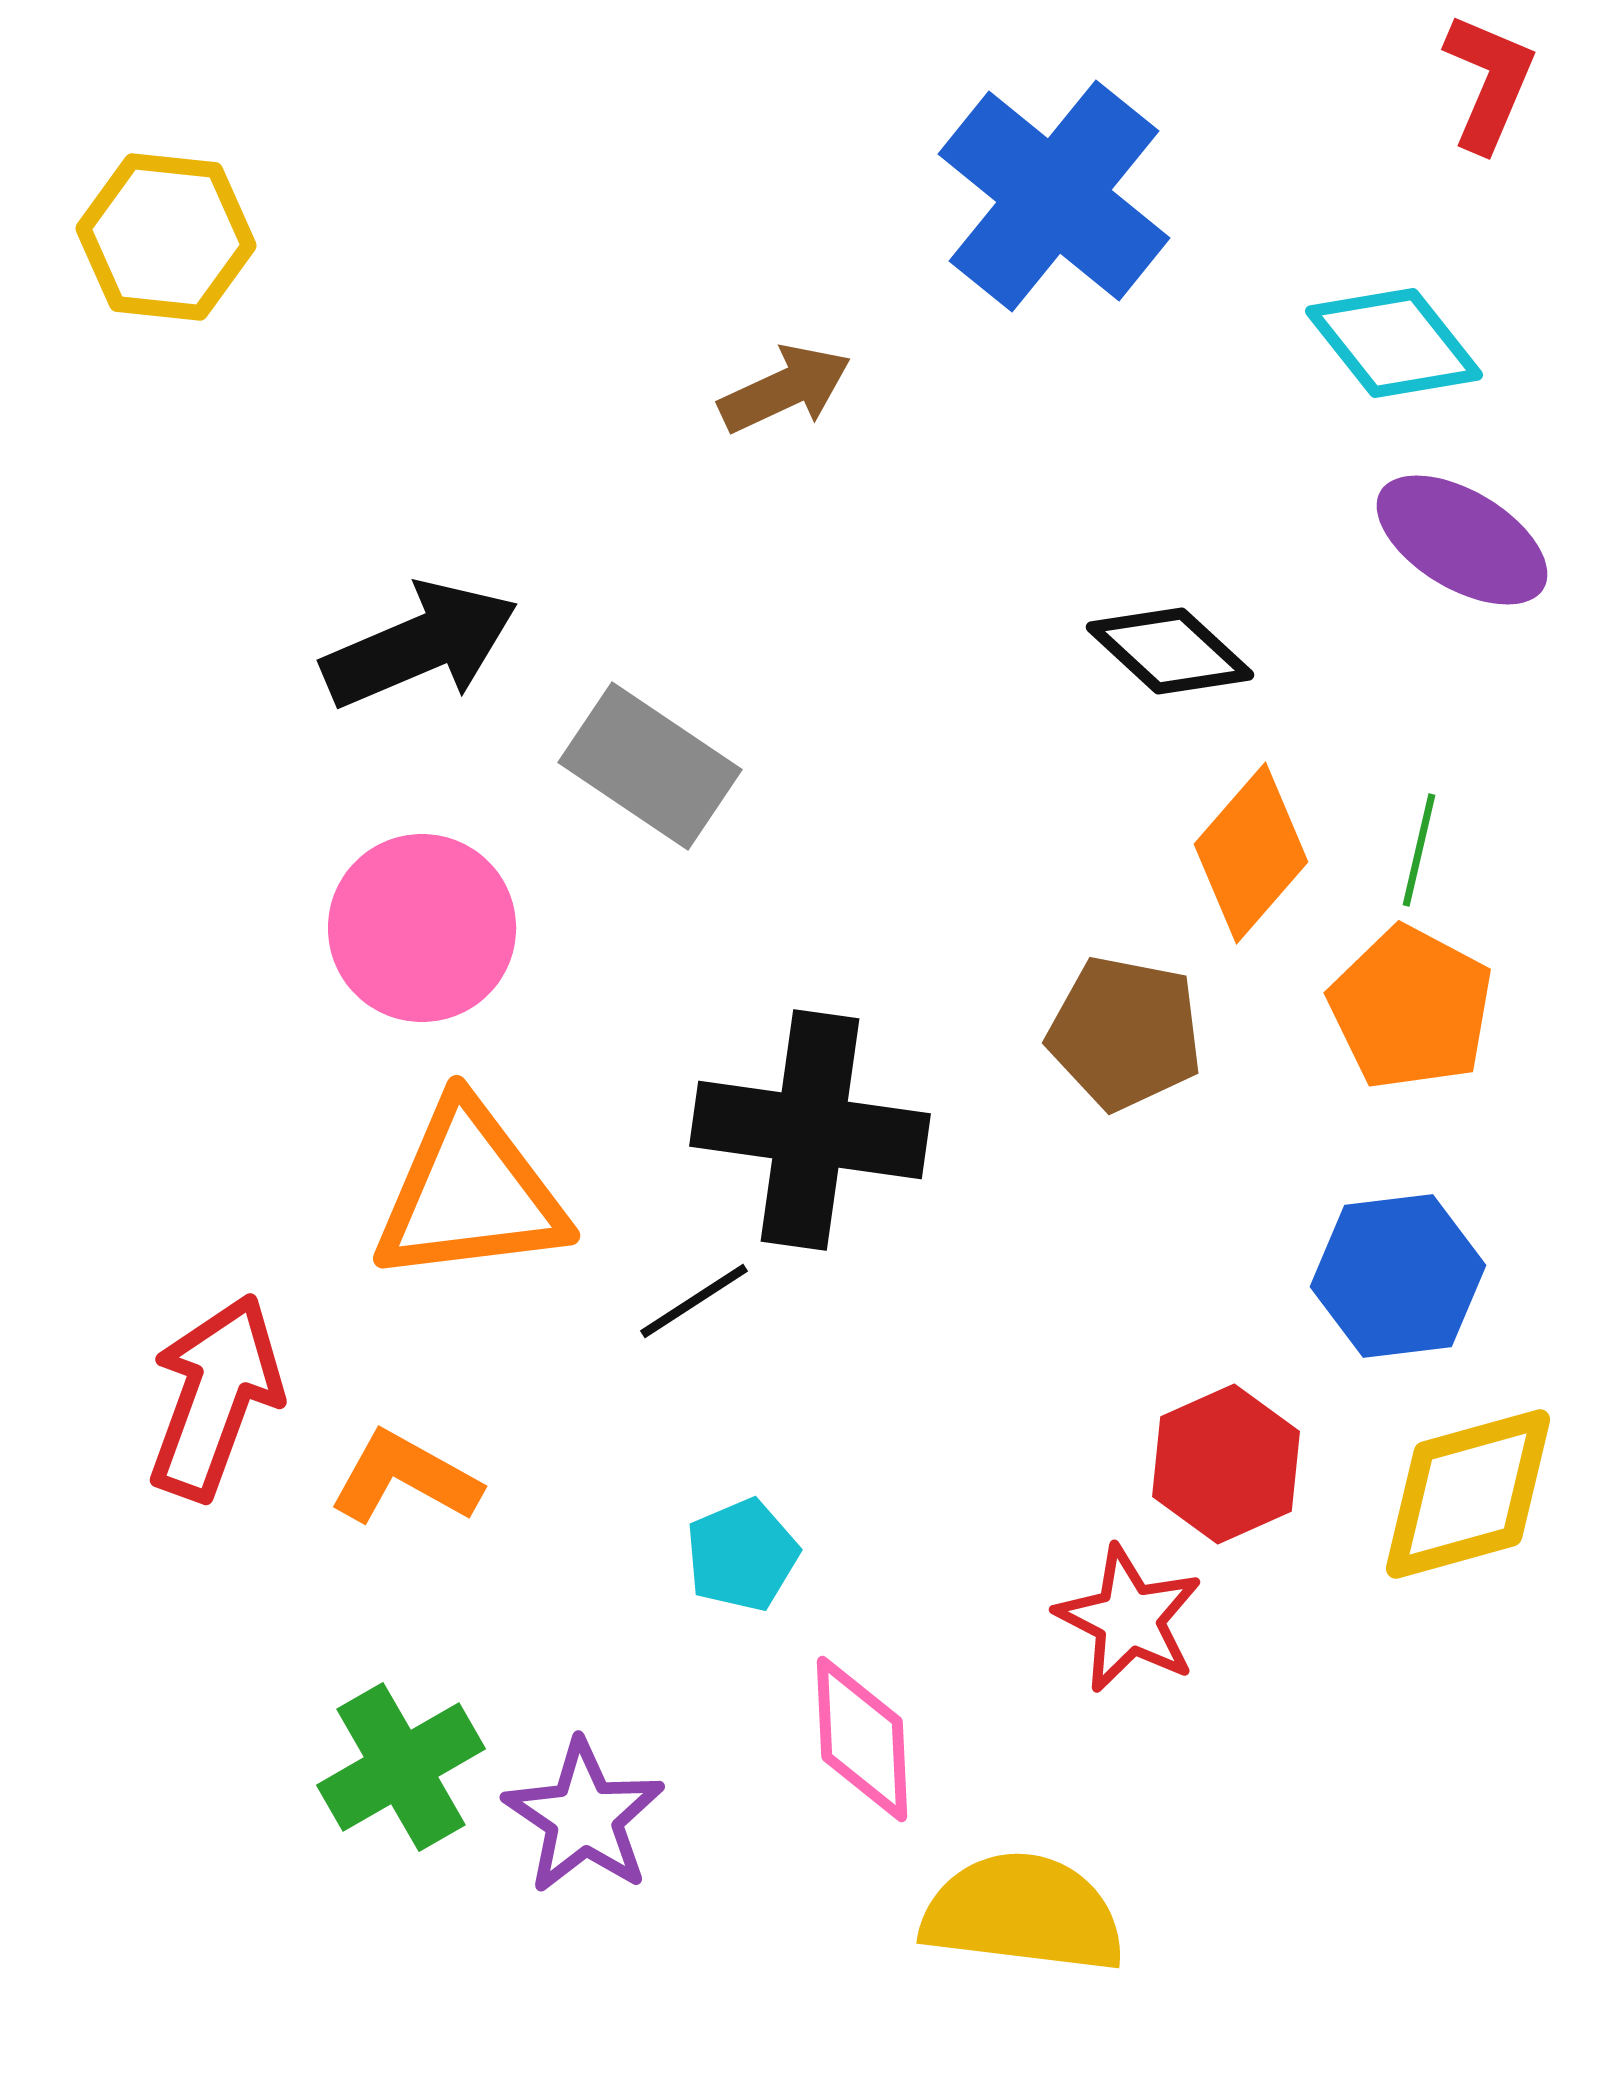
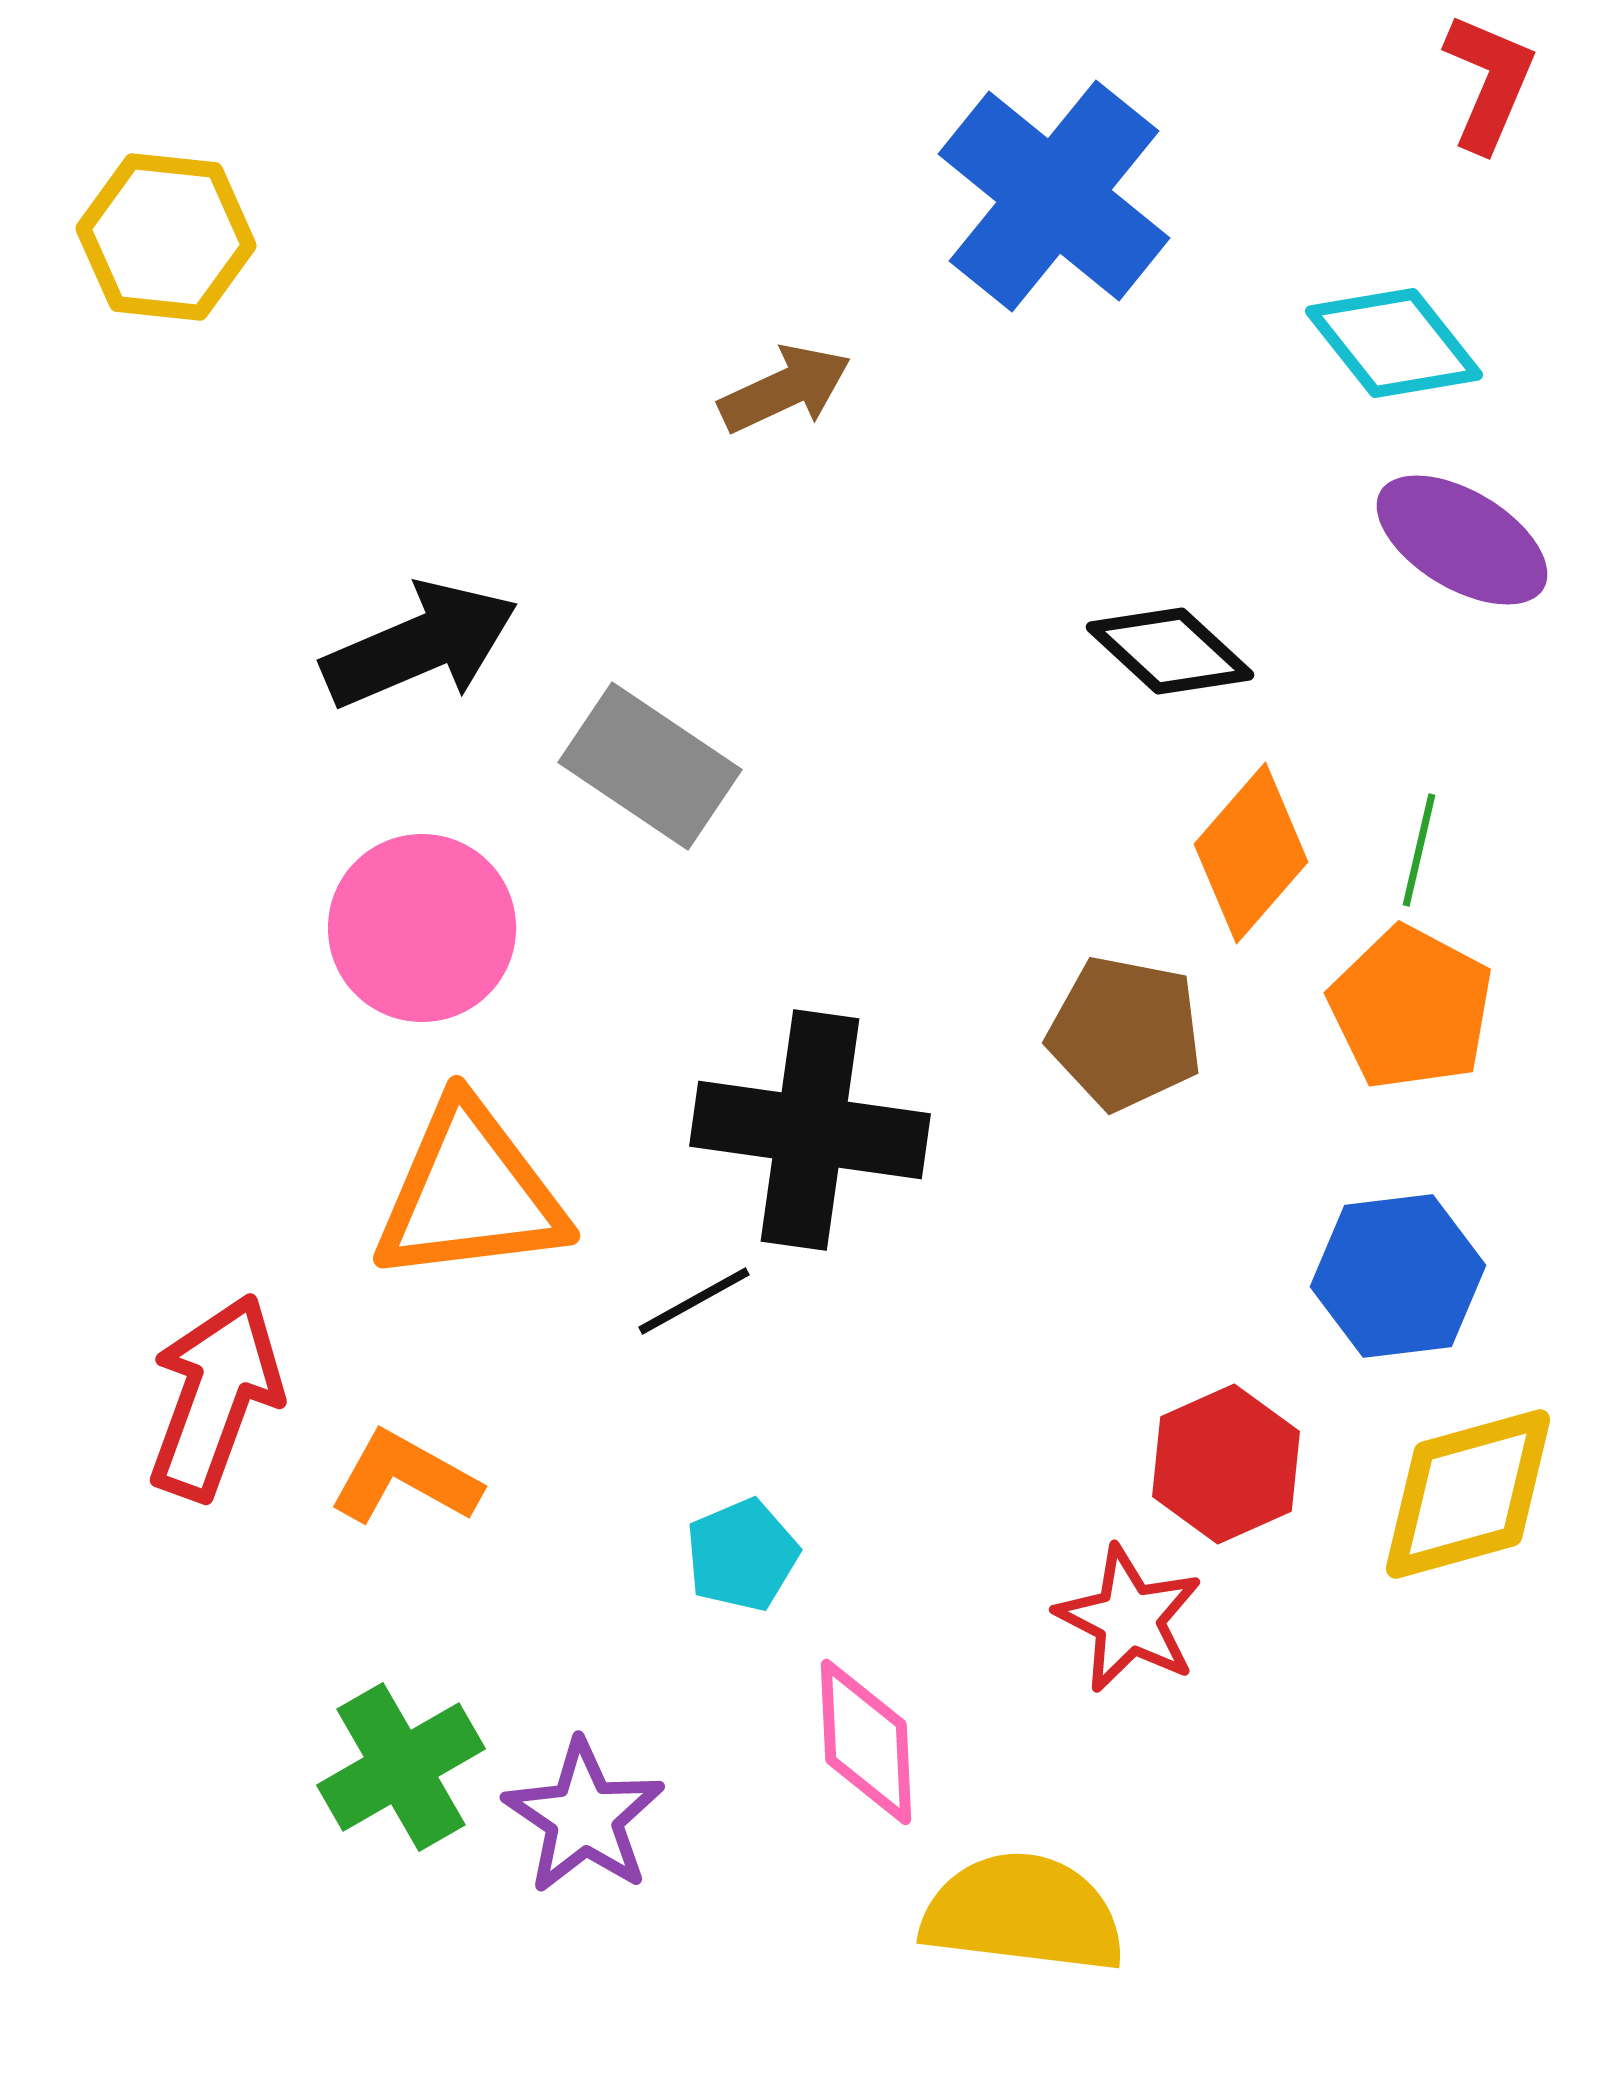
black line: rotated 4 degrees clockwise
pink diamond: moved 4 px right, 3 px down
